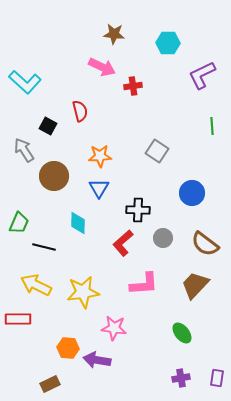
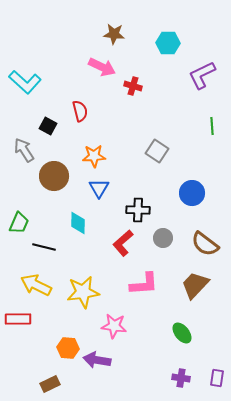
red cross: rotated 24 degrees clockwise
orange star: moved 6 px left
pink star: moved 2 px up
purple cross: rotated 18 degrees clockwise
